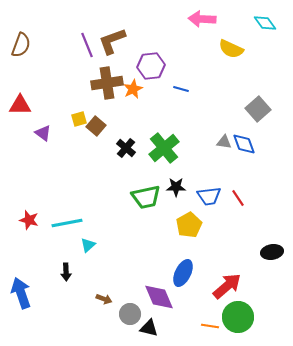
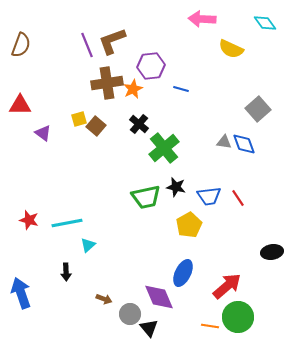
black cross: moved 13 px right, 24 px up
black star: rotated 12 degrees clockwise
black triangle: rotated 36 degrees clockwise
